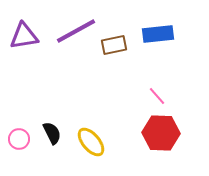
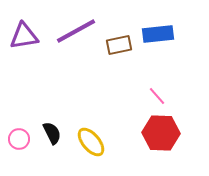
brown rectangle: moved 5 px right
